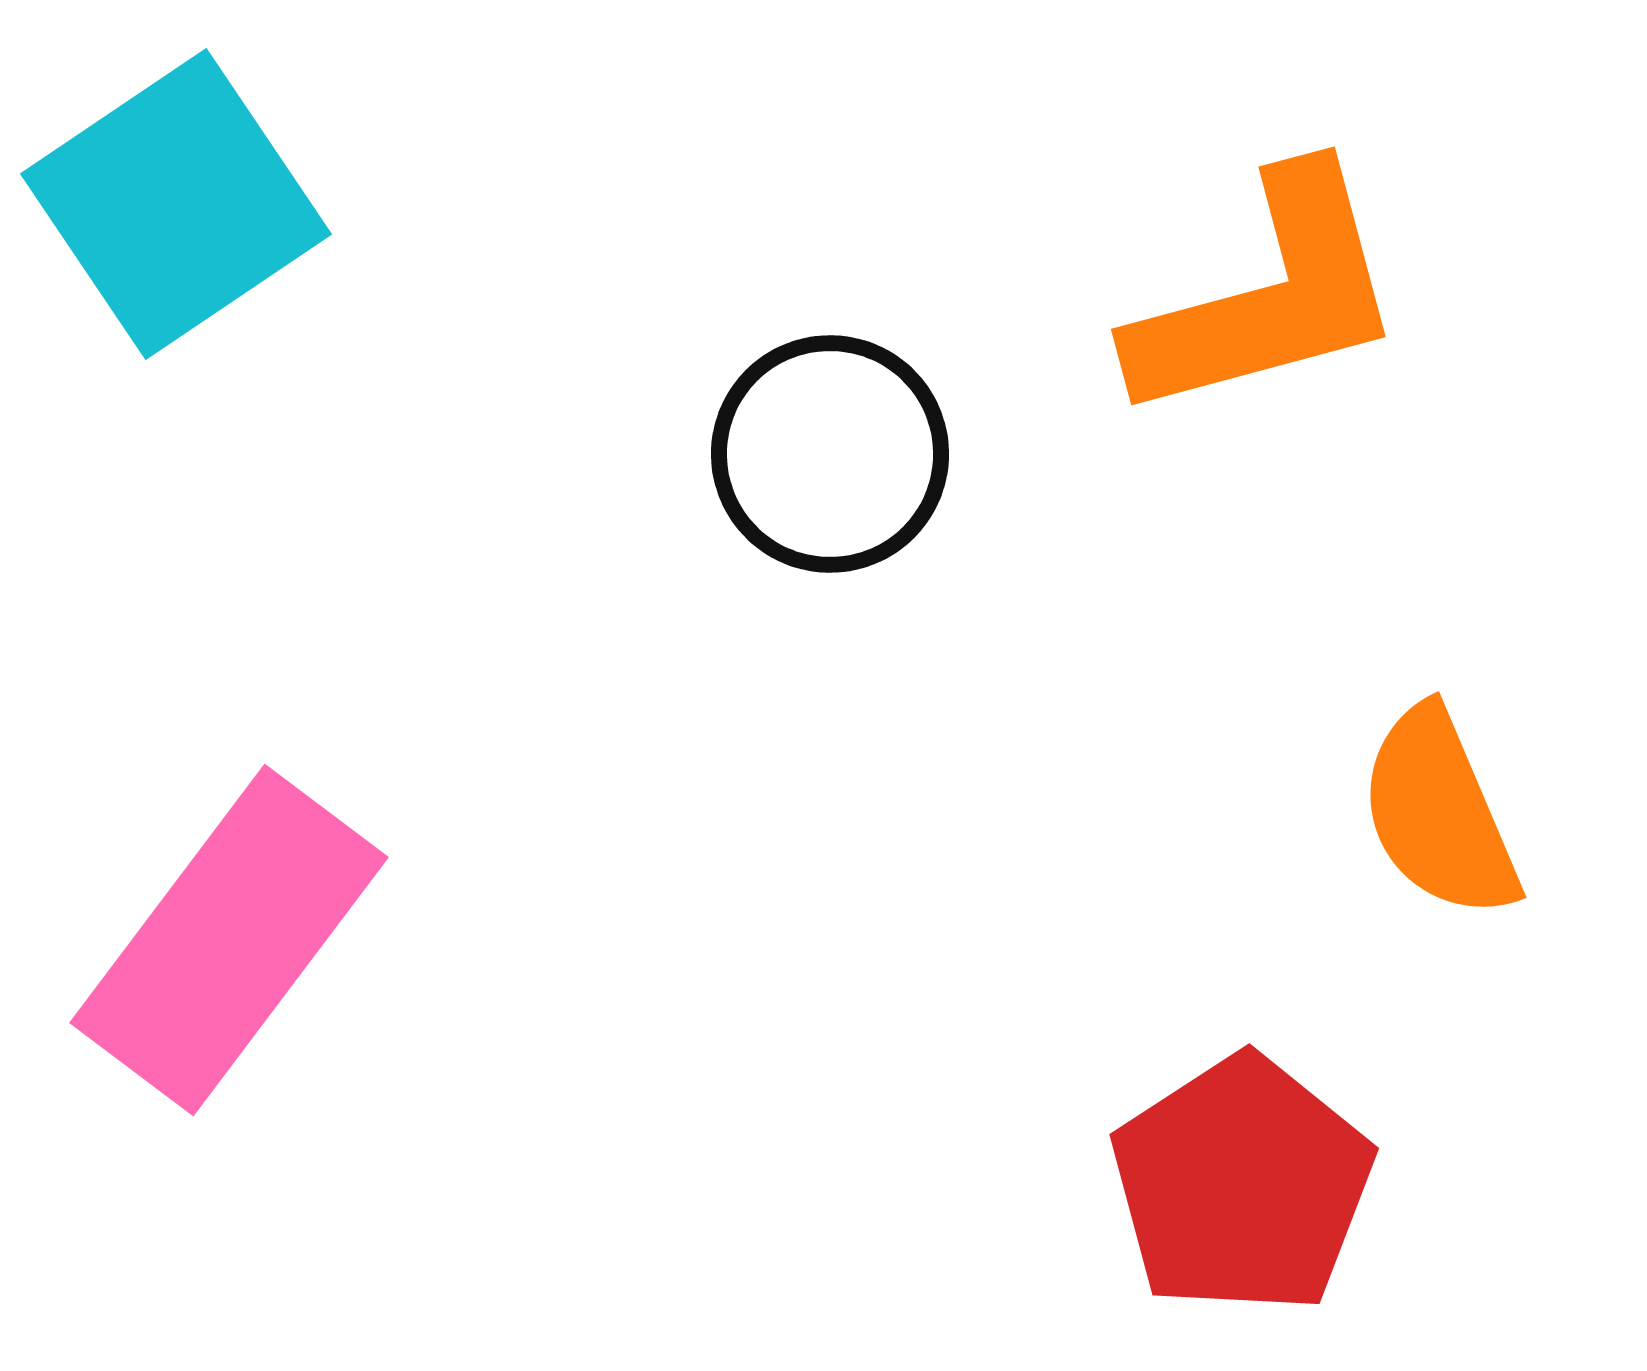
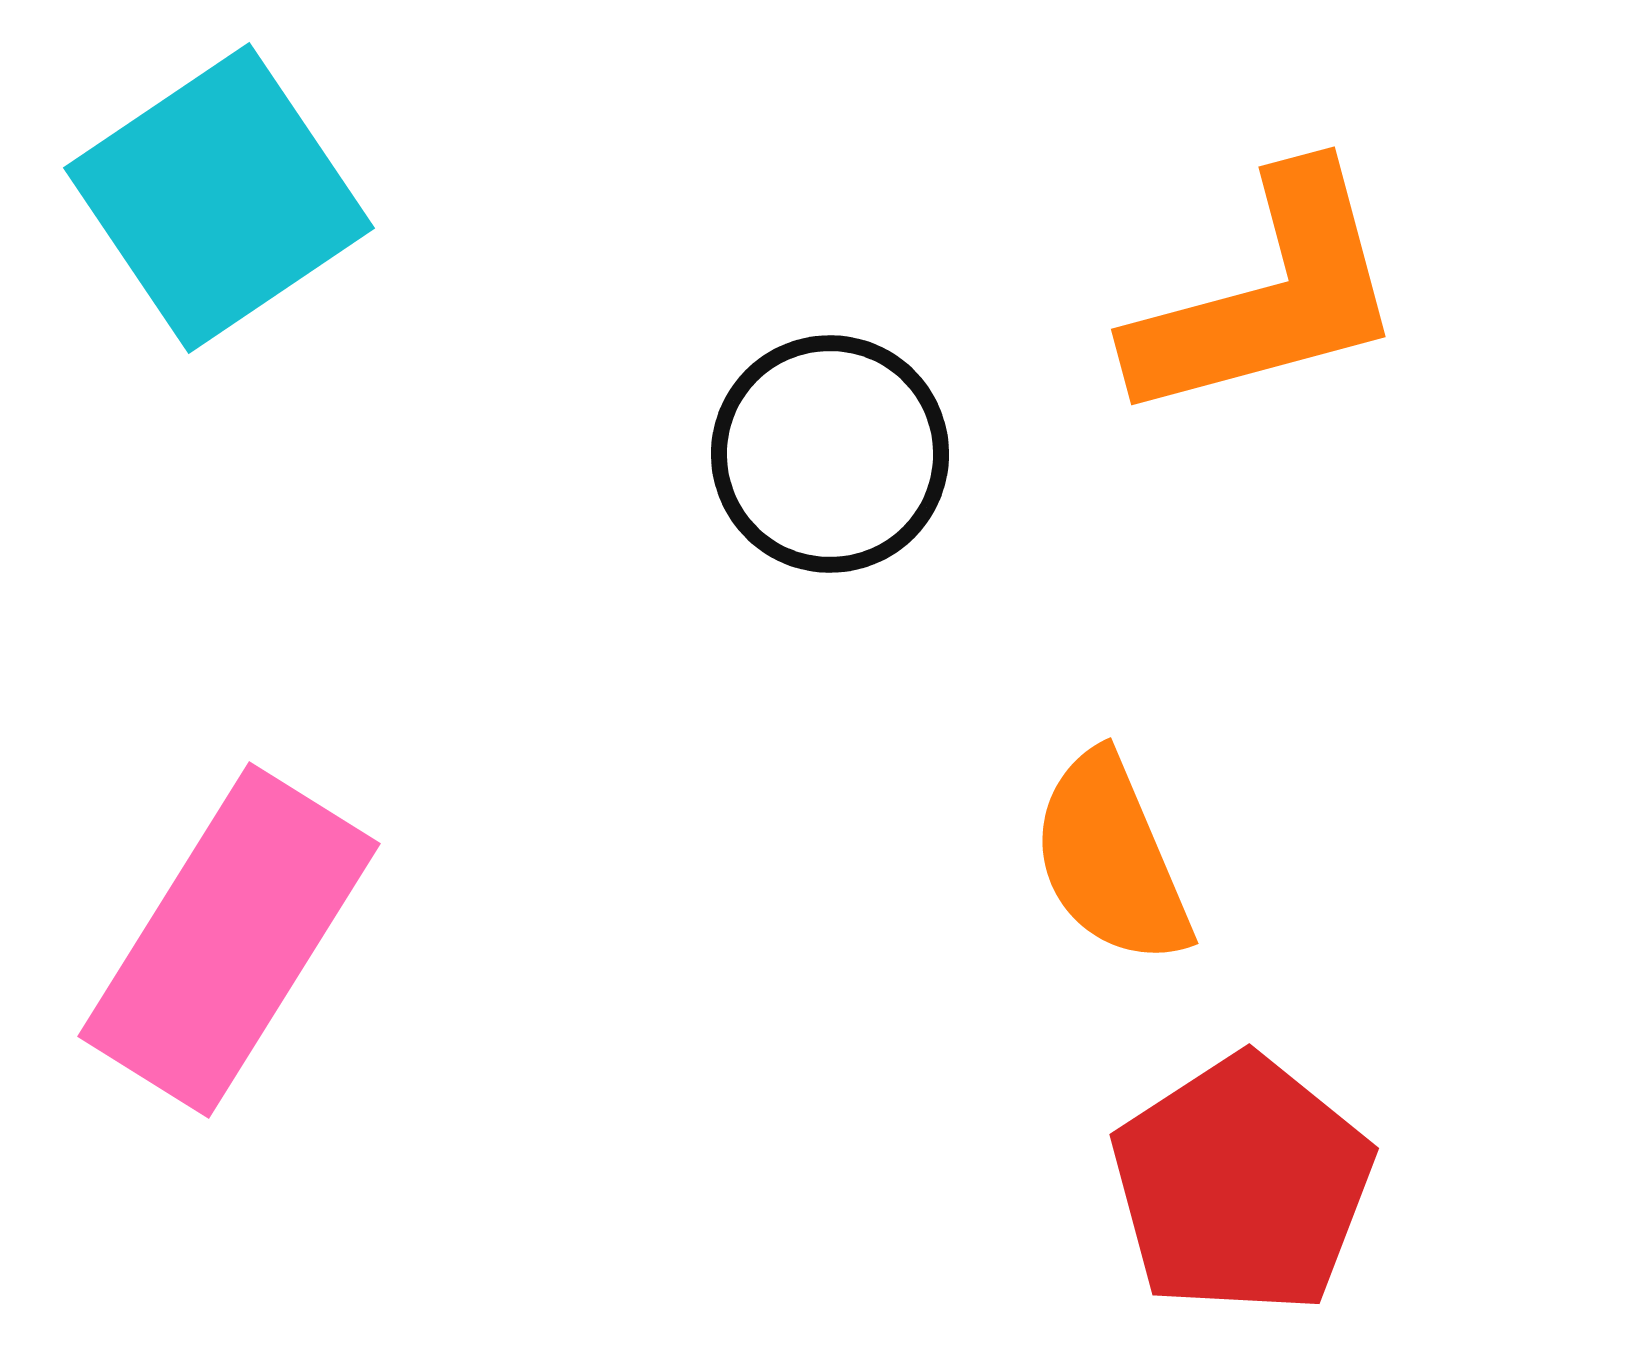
cyan square: moved 43 px right, 6 px up
orange semicircle: moved 328 px left, 46 px down
pink rectangle: rotated 5 degrees counterclockwise
